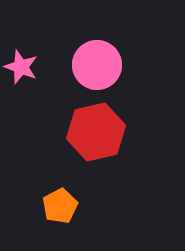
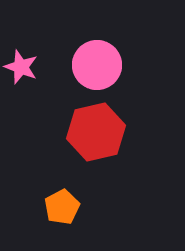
orange pentagon: moved 2 px right, 1 px down
